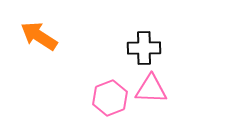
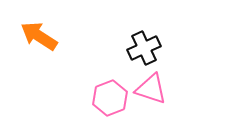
black cross: rotated 24 degrees counterclockwise
pink triangle: rotated 16 degrees clockwise
